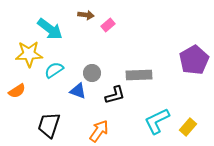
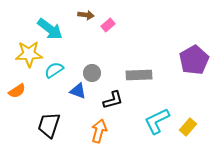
black L-shape: moved 2 px left, 5 px down
orange arrow: rotated 20 degrees counterclockwise
